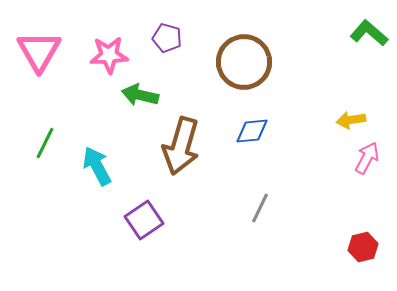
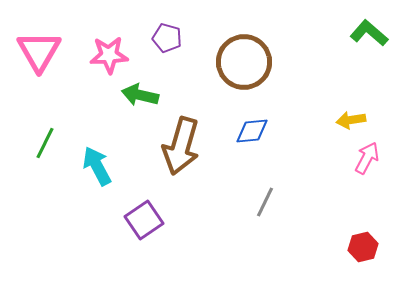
gray line: moved 5 px right, 6 px up
